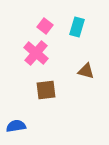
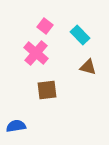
cyan rectangle: moved 3 px right, 8 px down; rotated 60 degrees counterclockwise
brown triangle: moved 2 px right, 4 px up
brown square: moved 1 px right
